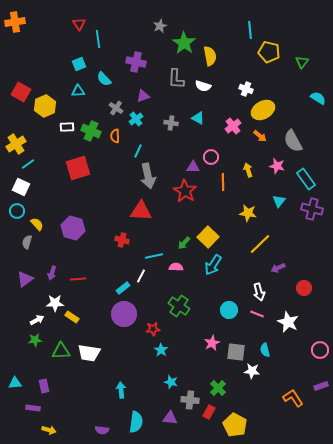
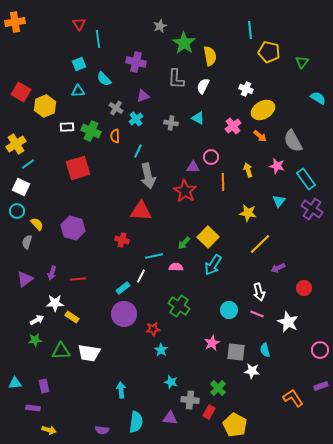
white semicircle at (203, 86): rotated 98 degrees clockwise
purple cross at (312, 209): rotated 20 degrees clockwise
